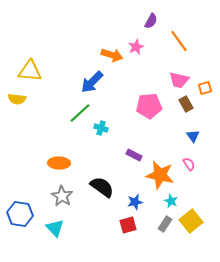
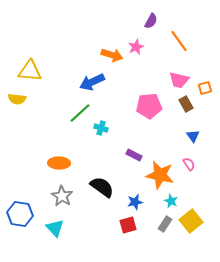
blue arrow: rotated 20 degrees clockwise
